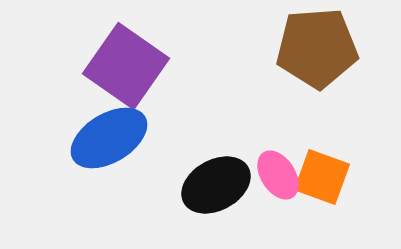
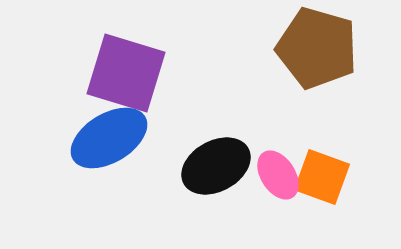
brown pentagon: rotated 20 degrees clockwise
purple square: moved 7 px down; rotated 18 degrees counterclockwise
black ellipse: moved 19 px up
